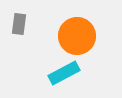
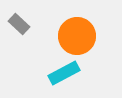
gray rectangle: rotated 55 degrees counterclockwise
